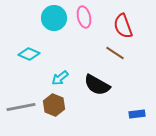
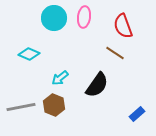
pink ellipse: rotated 20 degrees clockwise
black semicircle: rotated 84 degrees counterclockwise
blue rectangle: rotated 35 degrees counterclockwise
